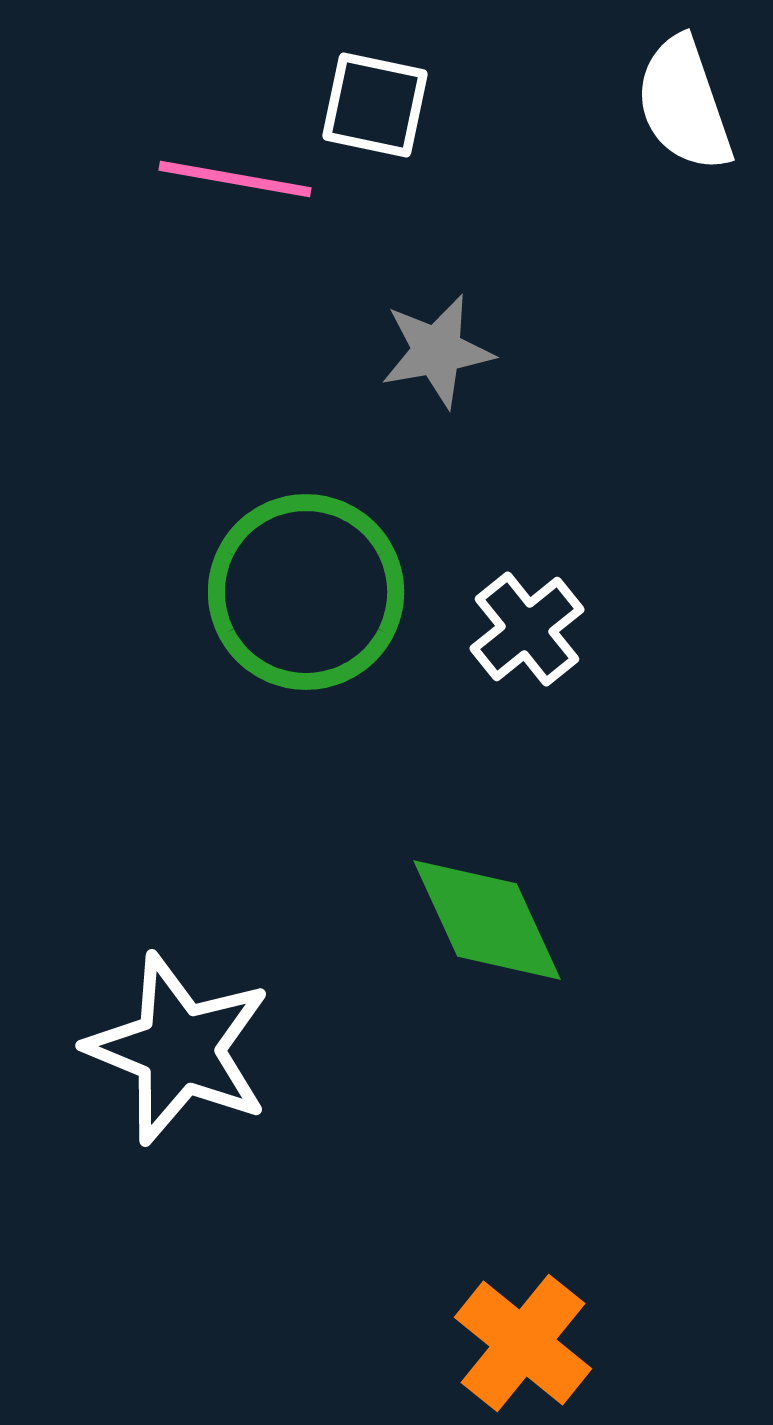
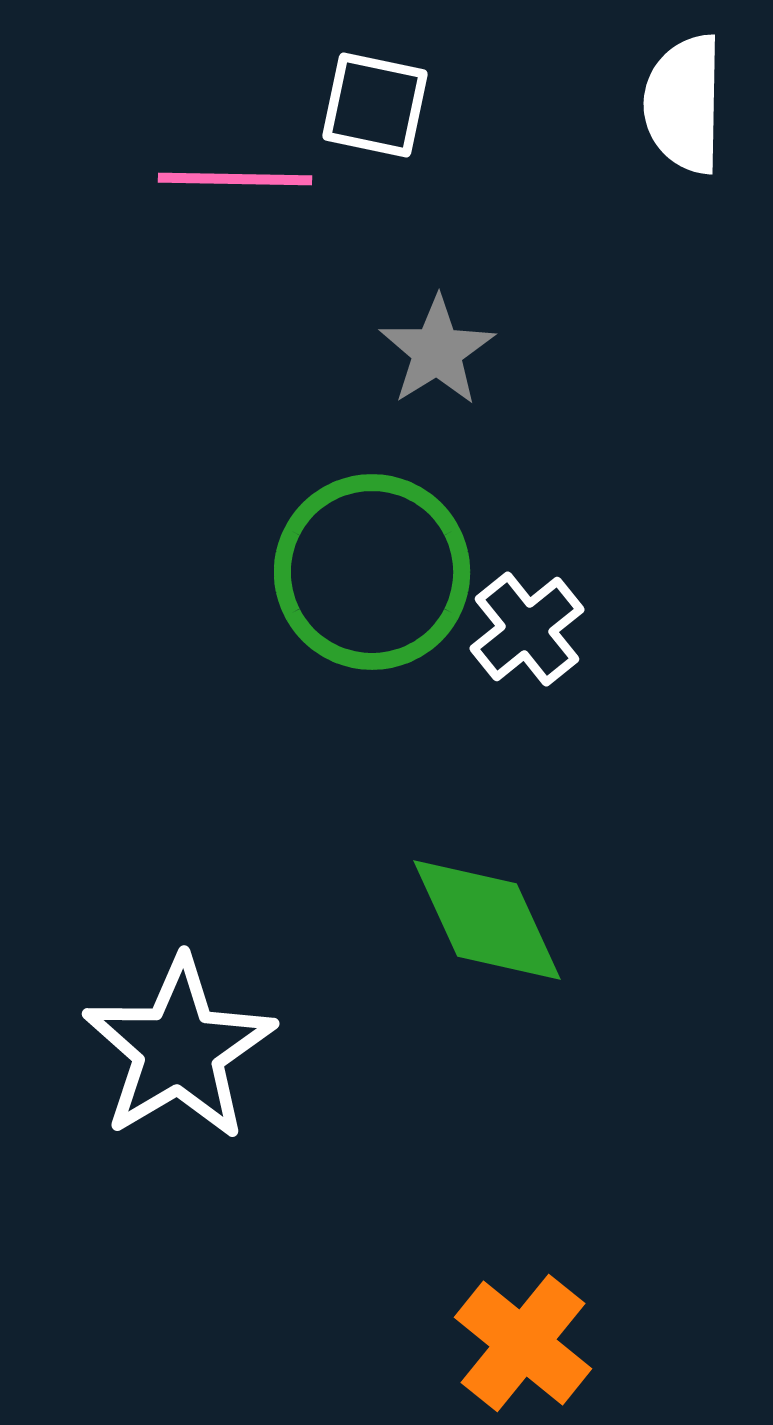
white semicircle: rotated 20 degrees clockwise
pink line: rotated 9 degrees counterclockwise
gray star: rotated 22 degrees counterclockwise
green circle: moved 66 px right, 20 px up
white star: rotated 19 degrees clockwise
